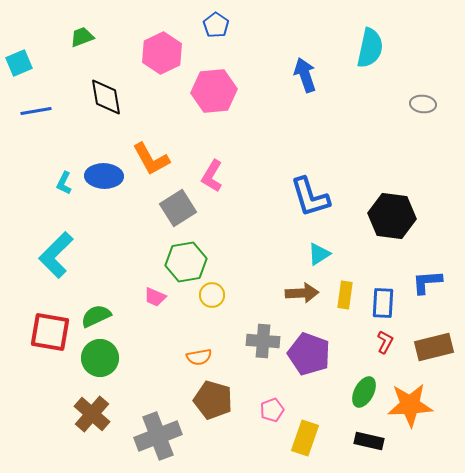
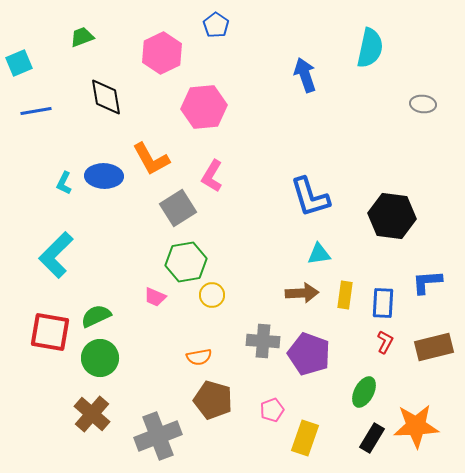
pink hexagon at (214, 91): moved 10 px left, 16 px down
cyan triangle at (319, 254): rotated 25 degrees clockwise
orange star at (410, 405): moved 6 px right, 21 px down
black rectangle at (369, 441): moved 3 px right, 3 px up; rotated 72 degrees counterclockwise
